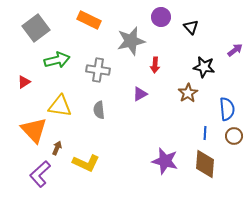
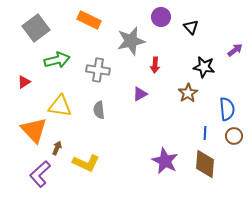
purple star: rotated 12 degrees clockwise
